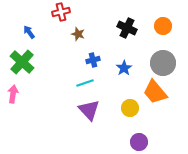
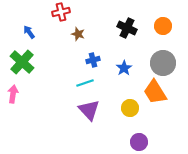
orange trapezoid: rotated 8 degrees clockwise
